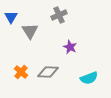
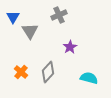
blue triangle: moved 2 px right
purple star: rotated 16 degrees clockwise
gray diamond: rotated 50 degrees counterclockwise
cyan semicircle: rotated 144 degrees counterclockwise
